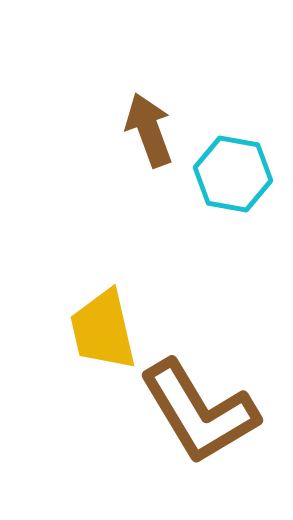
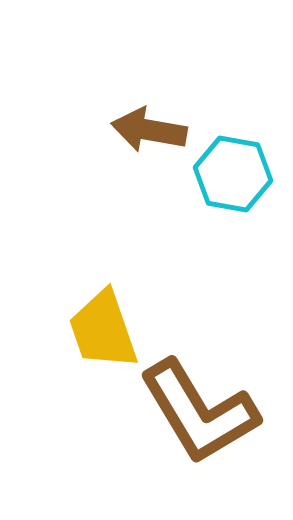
brown arrow: rotated 60 degrees counterclockwise
yellow trapezoid: rotated 6 degrees counterclockwise
